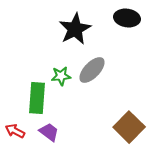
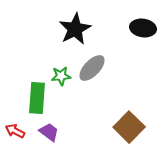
black ellipse: moved 16 px right, 10 px down
gray ellipse: moved 2 px up
